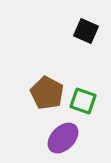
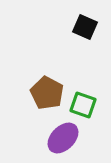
black square: moved 1 px left, 4 px up
green square: moved 4 px down
